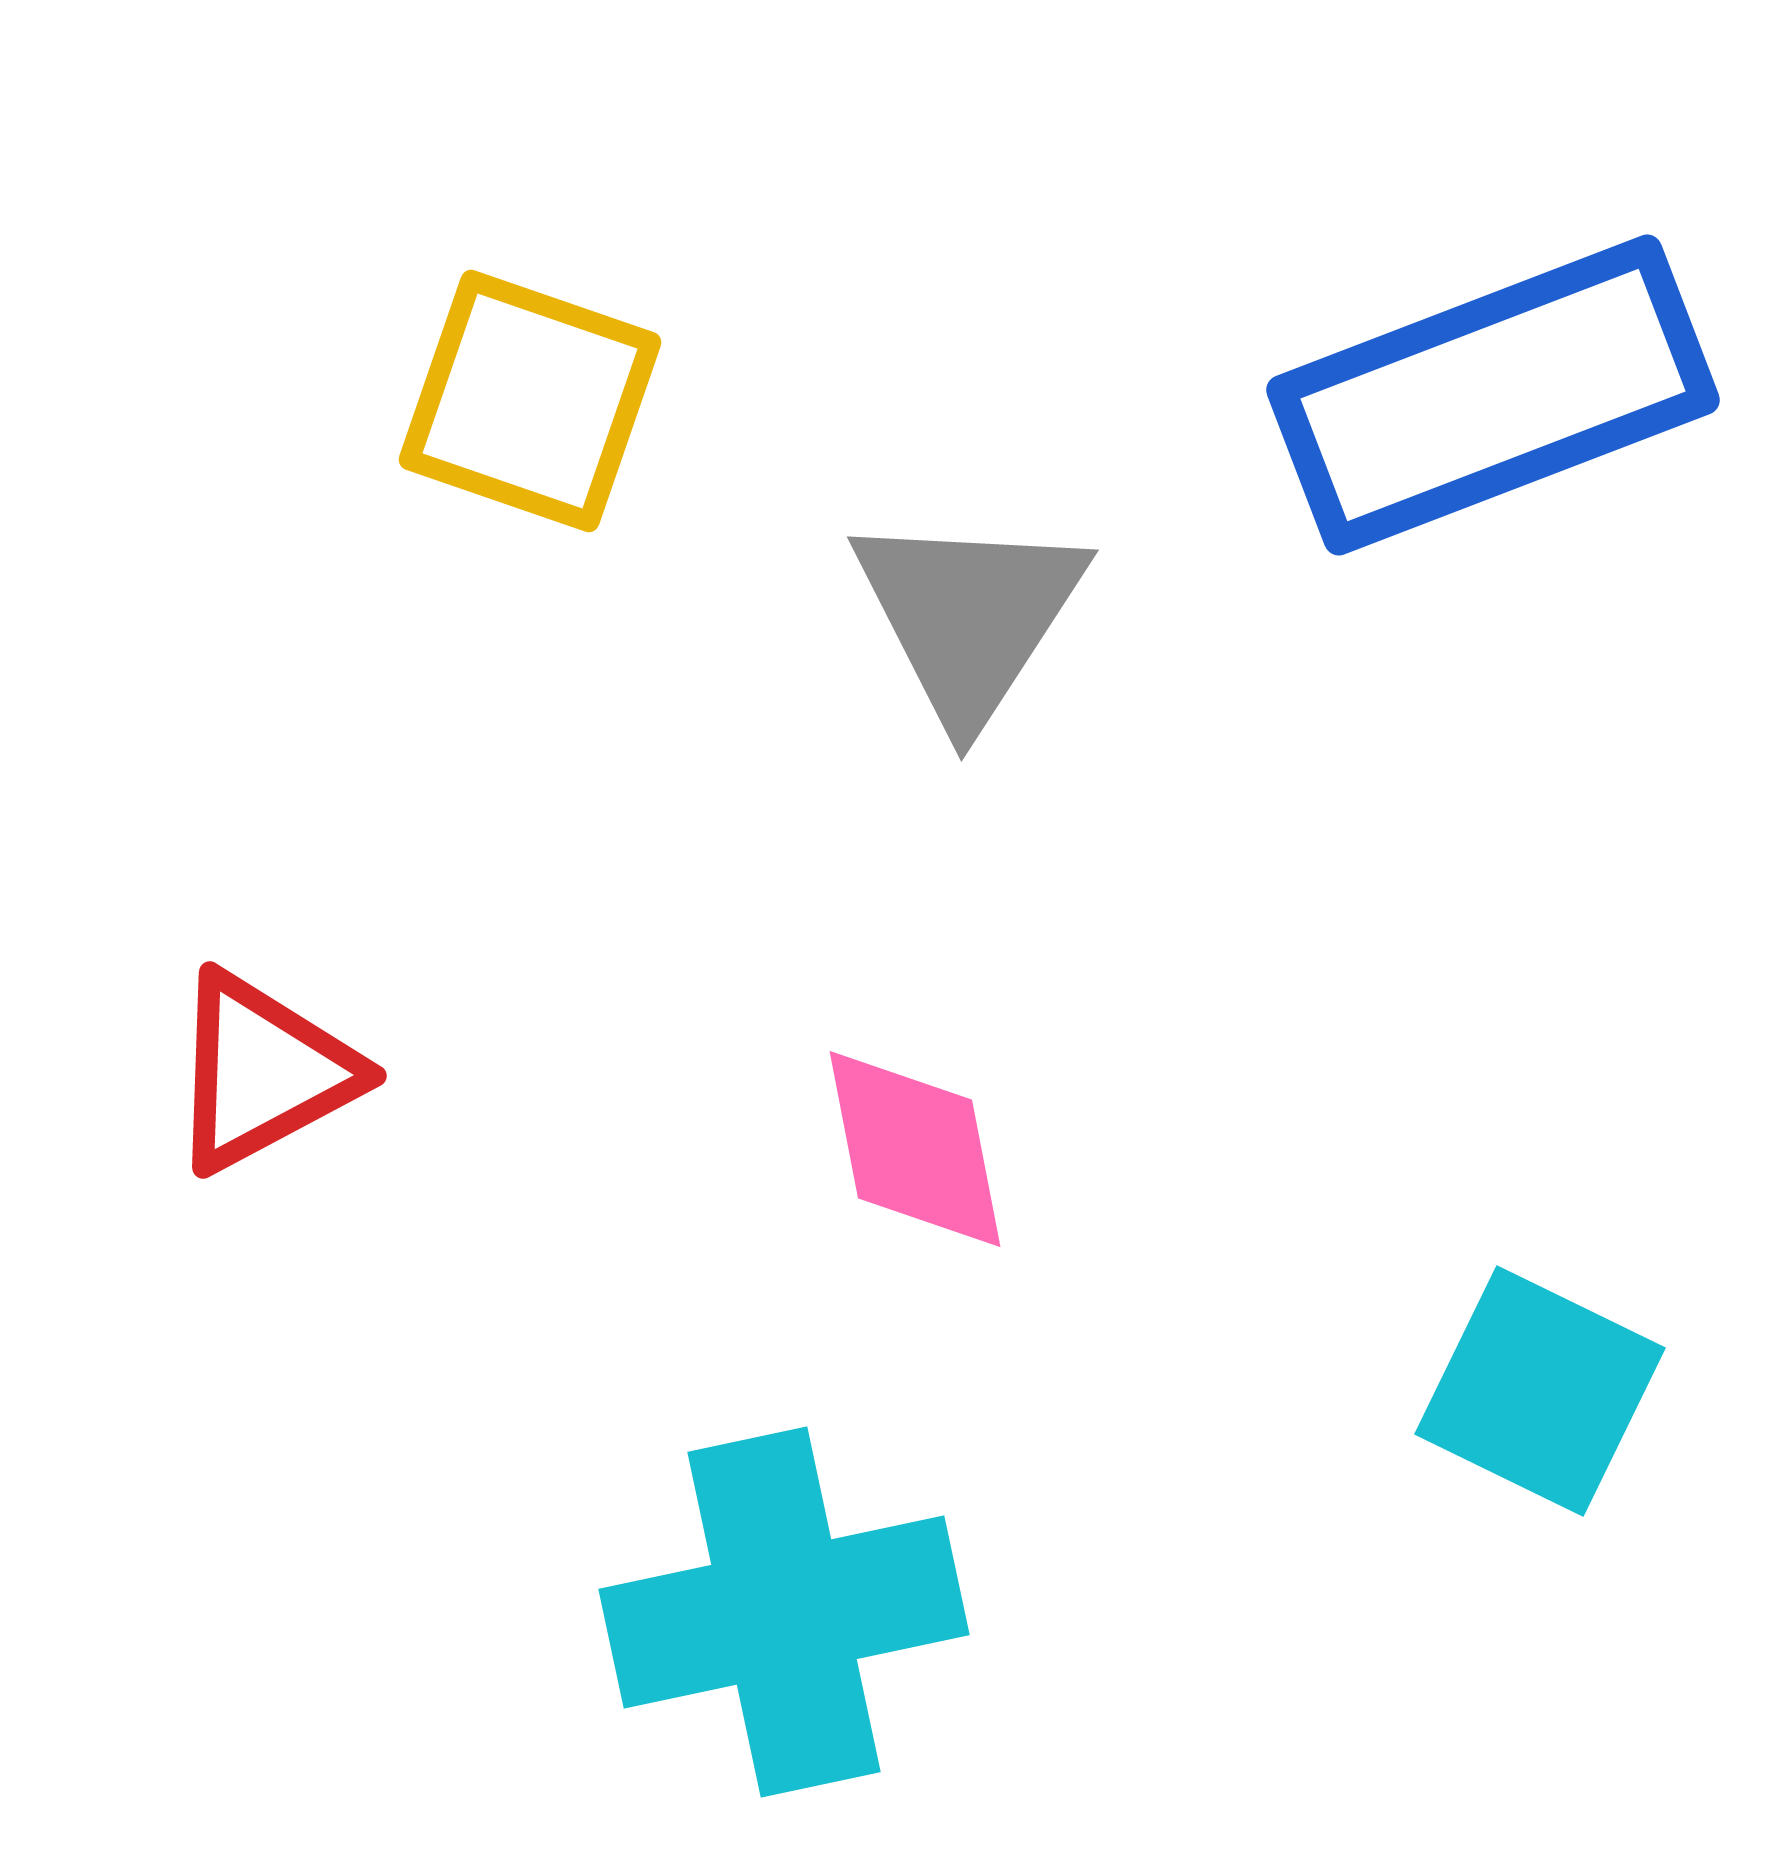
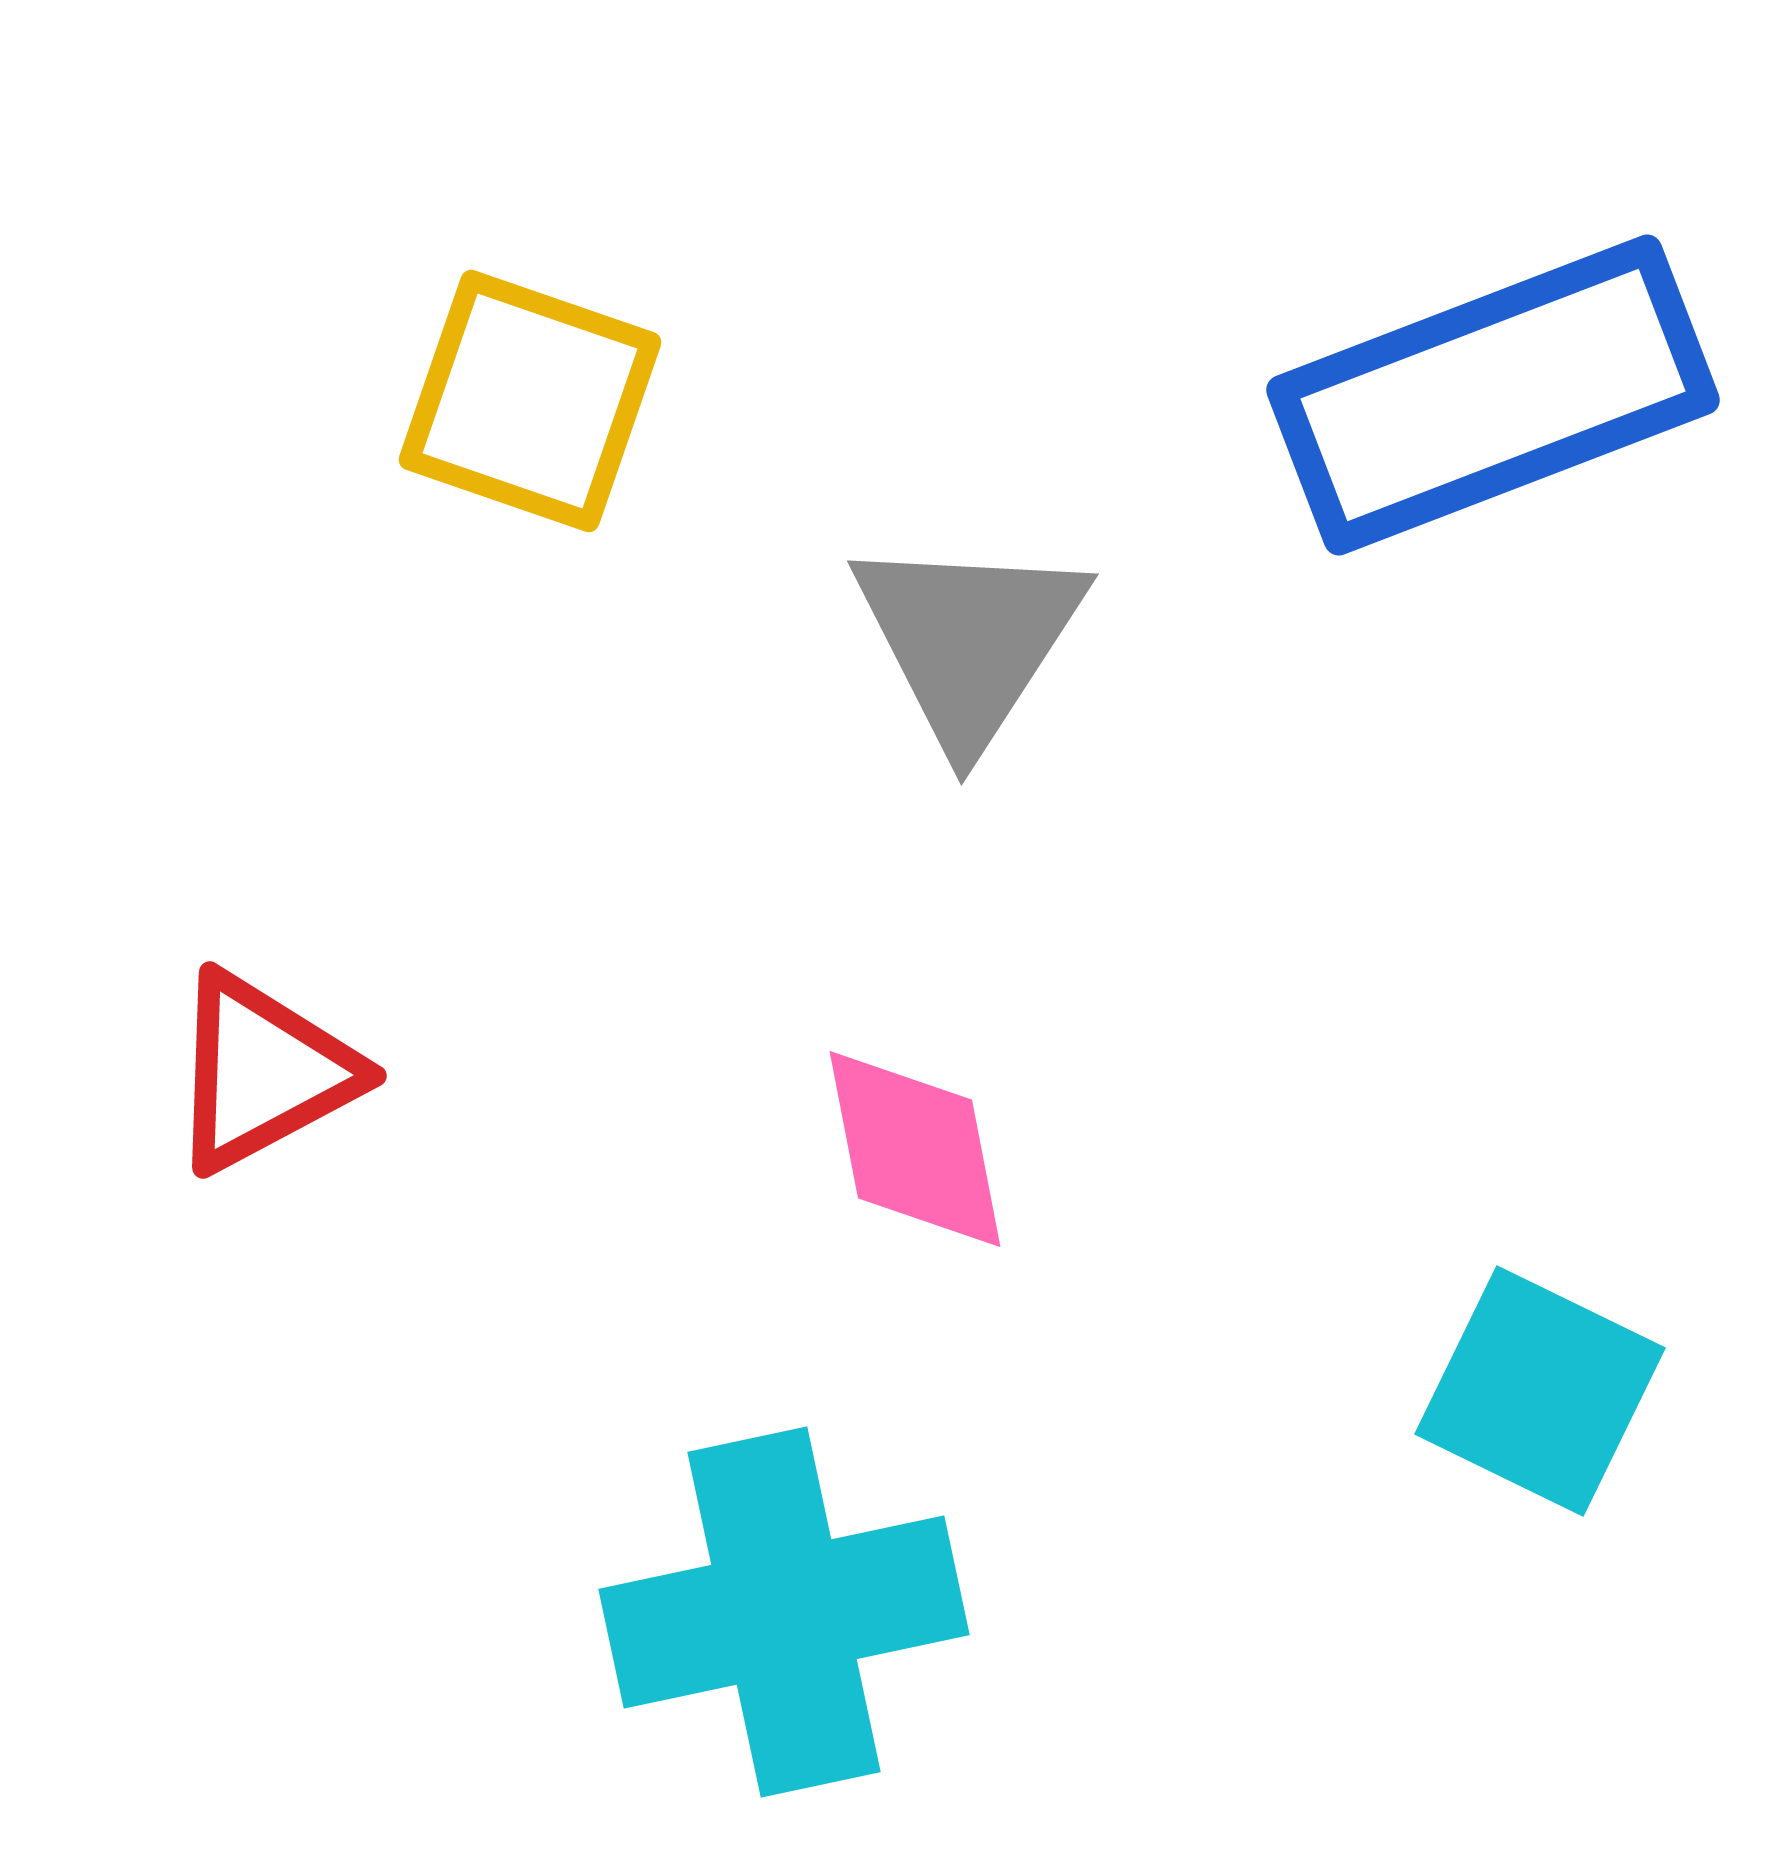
gray triangle: moved 24 px down
